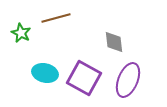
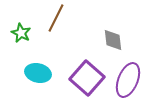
brown line: rotated 48 degrees counterclockwise
gray diamond: moved 1 px left, 2 px up
cyan ellipse: moved 7 px left
purple square: moved 3 px right; rotated 12 degrees clockwise
